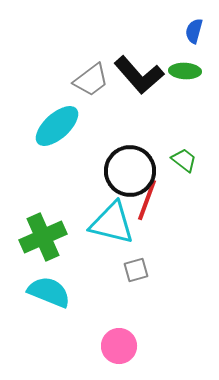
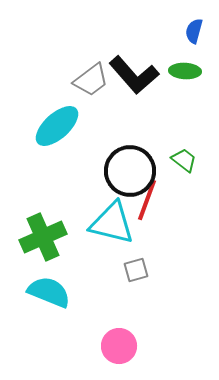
black L-shape: moved 5 px left
